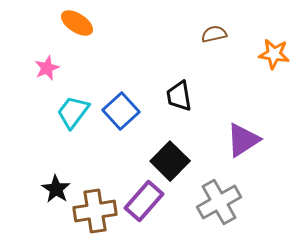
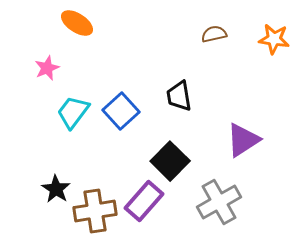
orange star: moved 15 px up
